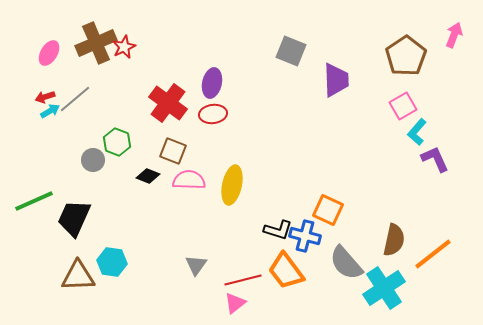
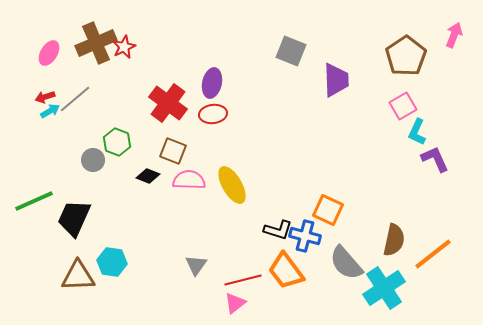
cyan L-shape: rotated 16 degrees counterclockwise
yellow ellipse: rotated 42 degrees counterclockwise
